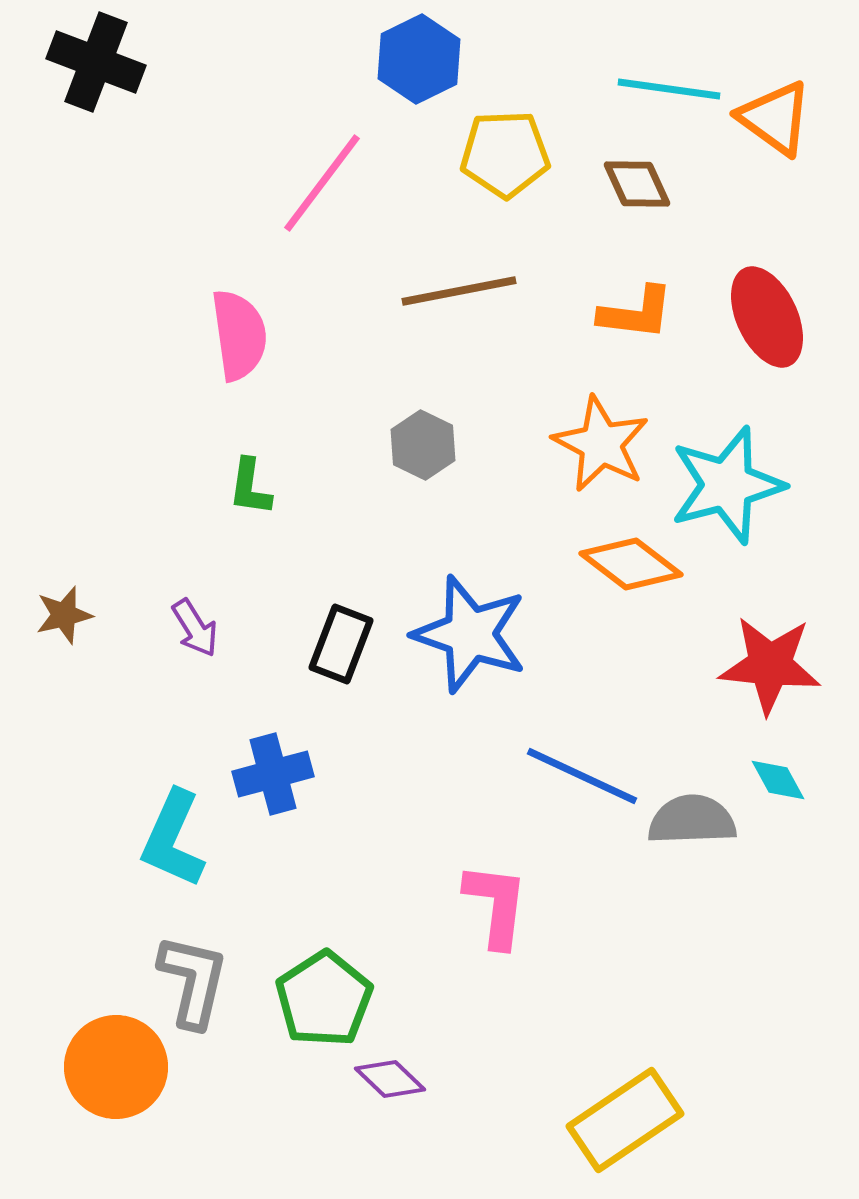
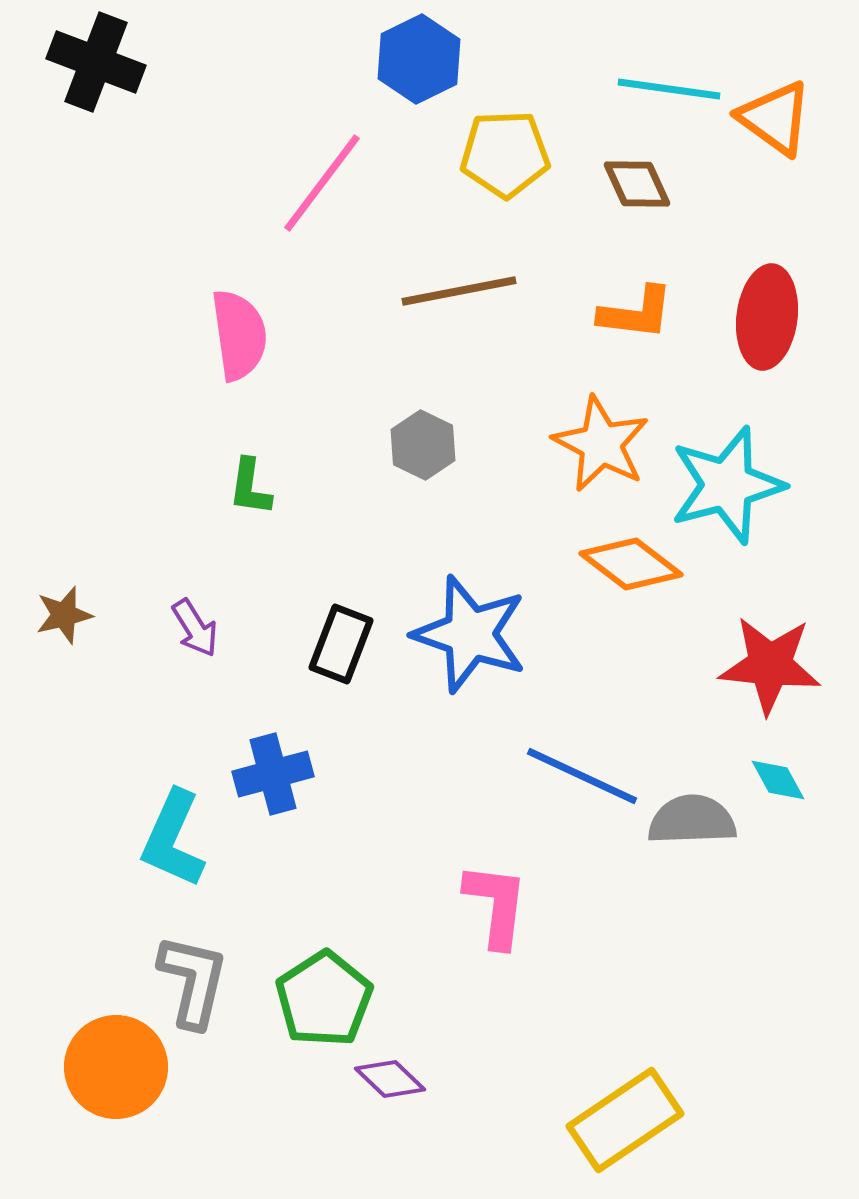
red ellipse: rotated 32 degrees clockwise
